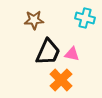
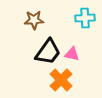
cyan cross: rotated 18 degrees counterclockwise
black trapezoid: rotated 12 degrees clockwise
